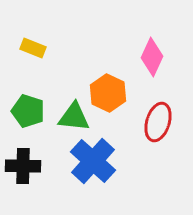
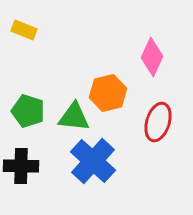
yellow rectangle: moved 9 px left, 18 px up
orange hexagon: rotated 21 degrees clockwise
black cross: moved 2 px left
